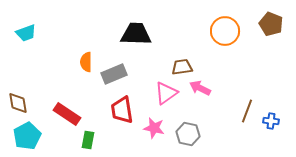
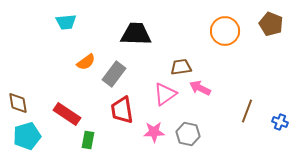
cyan trapezoid: moved 40 px right, 11 px up; rotated 15 degrees clockwise
orange semicircle: rotated 126 degrees counterclockwise
brown trapezoid: moved 1 px left
gray rectangle: rotated 30 degrees counterclockwise
pink triangle: moved 1 px left, 1 px down
blue cross: moved 9 px right, 1 px down; rotated 14 degrees clockwise
pink star: moved 4 px down; rotated 15 degrees counterclockwise
cyan pentagon: rotated 12 degrees clockwise
